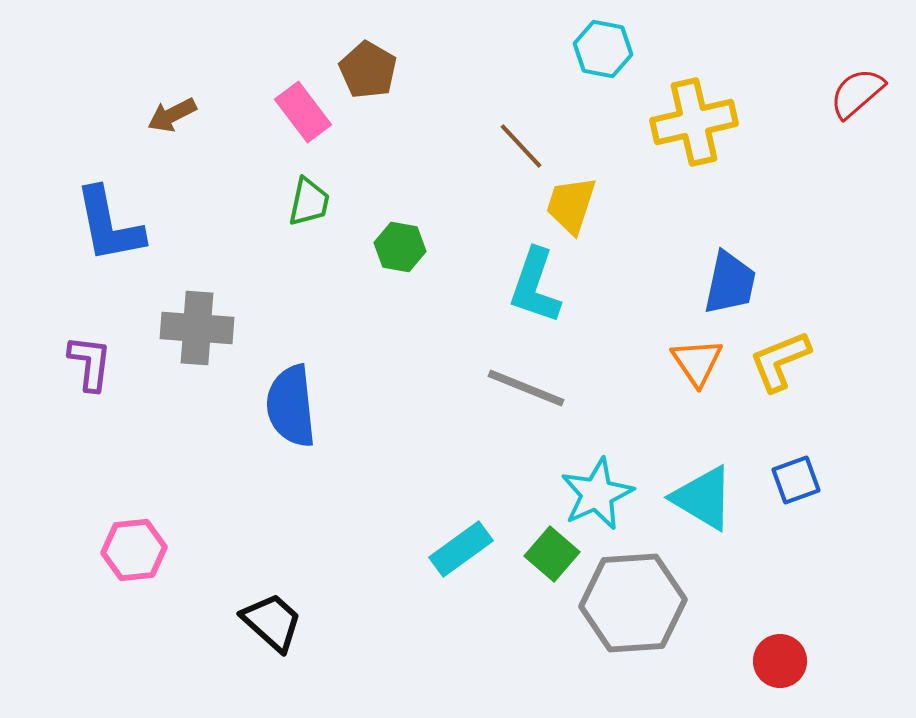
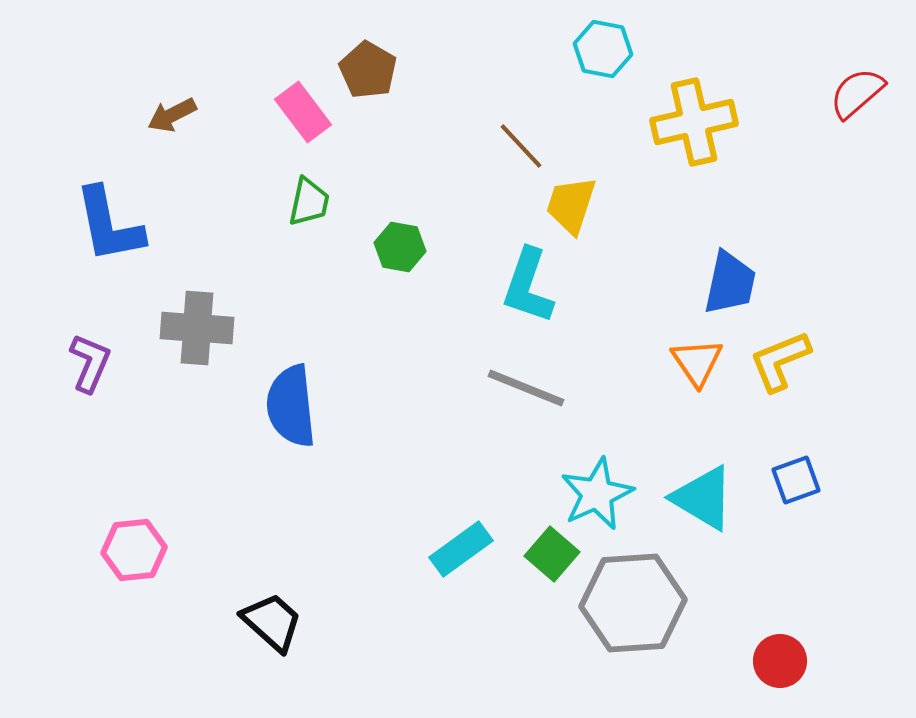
cyan L-shape: moved 7 px left
purple L-shape: rotated 16 degrees clockwise
